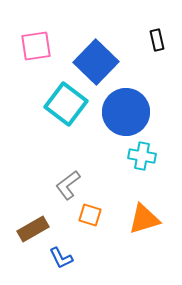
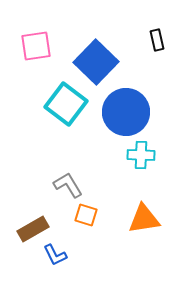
cyan cross: moved 1 px left, 1 px up; rotated 8 degrees counterclockwise
gray L-shape: rotated 96 degrees clockwise
orange square: moved 4 px left
orange triangle: rotated 8 degrees clockwise
blue L-shape: moved 6 px left, 3 px up
